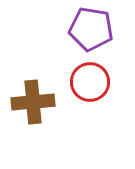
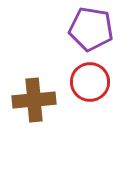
brown cross: moved 1 px right, 2 px up
